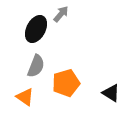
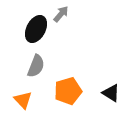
orange pentagon: moved 2 px right, 8 px down
orange triangle: moved 2 px left, 3 px down; rotated 12 degrees clockwise
